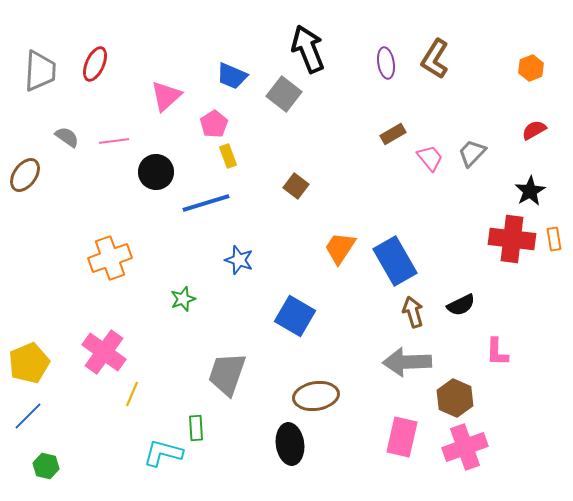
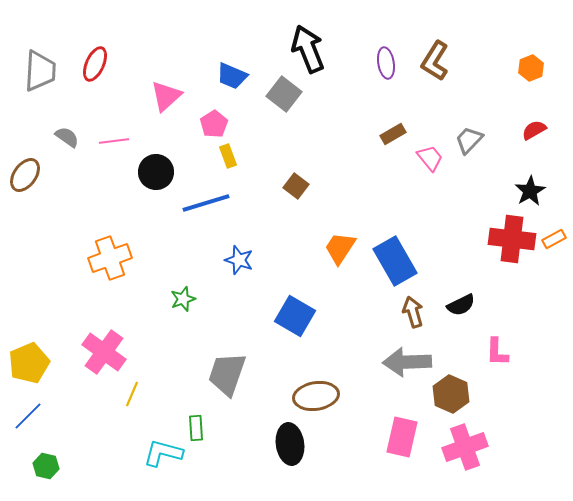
brown L-shape at (435, 59): moved 2 px down
gray trapezoid at (472, 153): moved 3 px left, 13 px up
orange rectangle at (554, 239): rotated 70 degrees clockwise
brown hexagon at (455, 398): moved 4 px left, 4 px up
